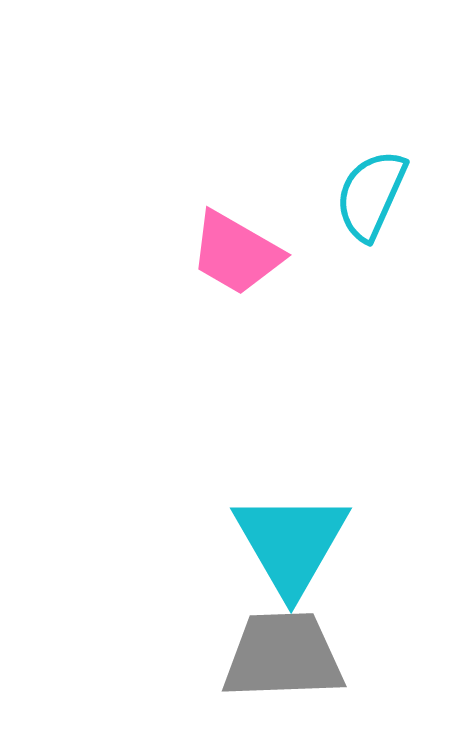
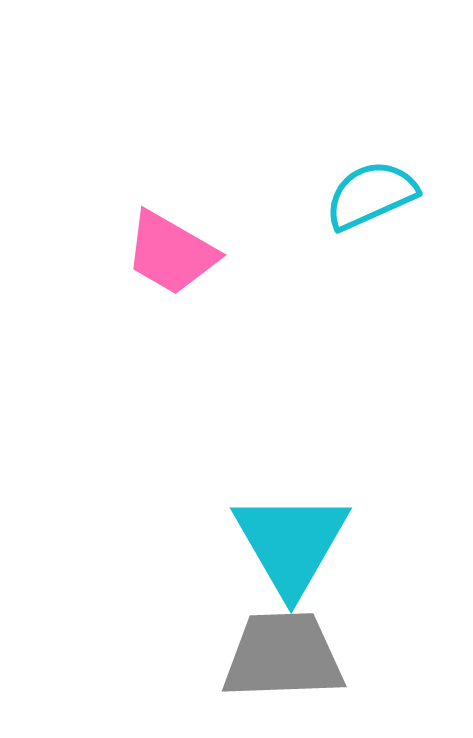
cyan semicircle: rotated 42 degrees clockwise
pink trapezoid: moved 65 px left
